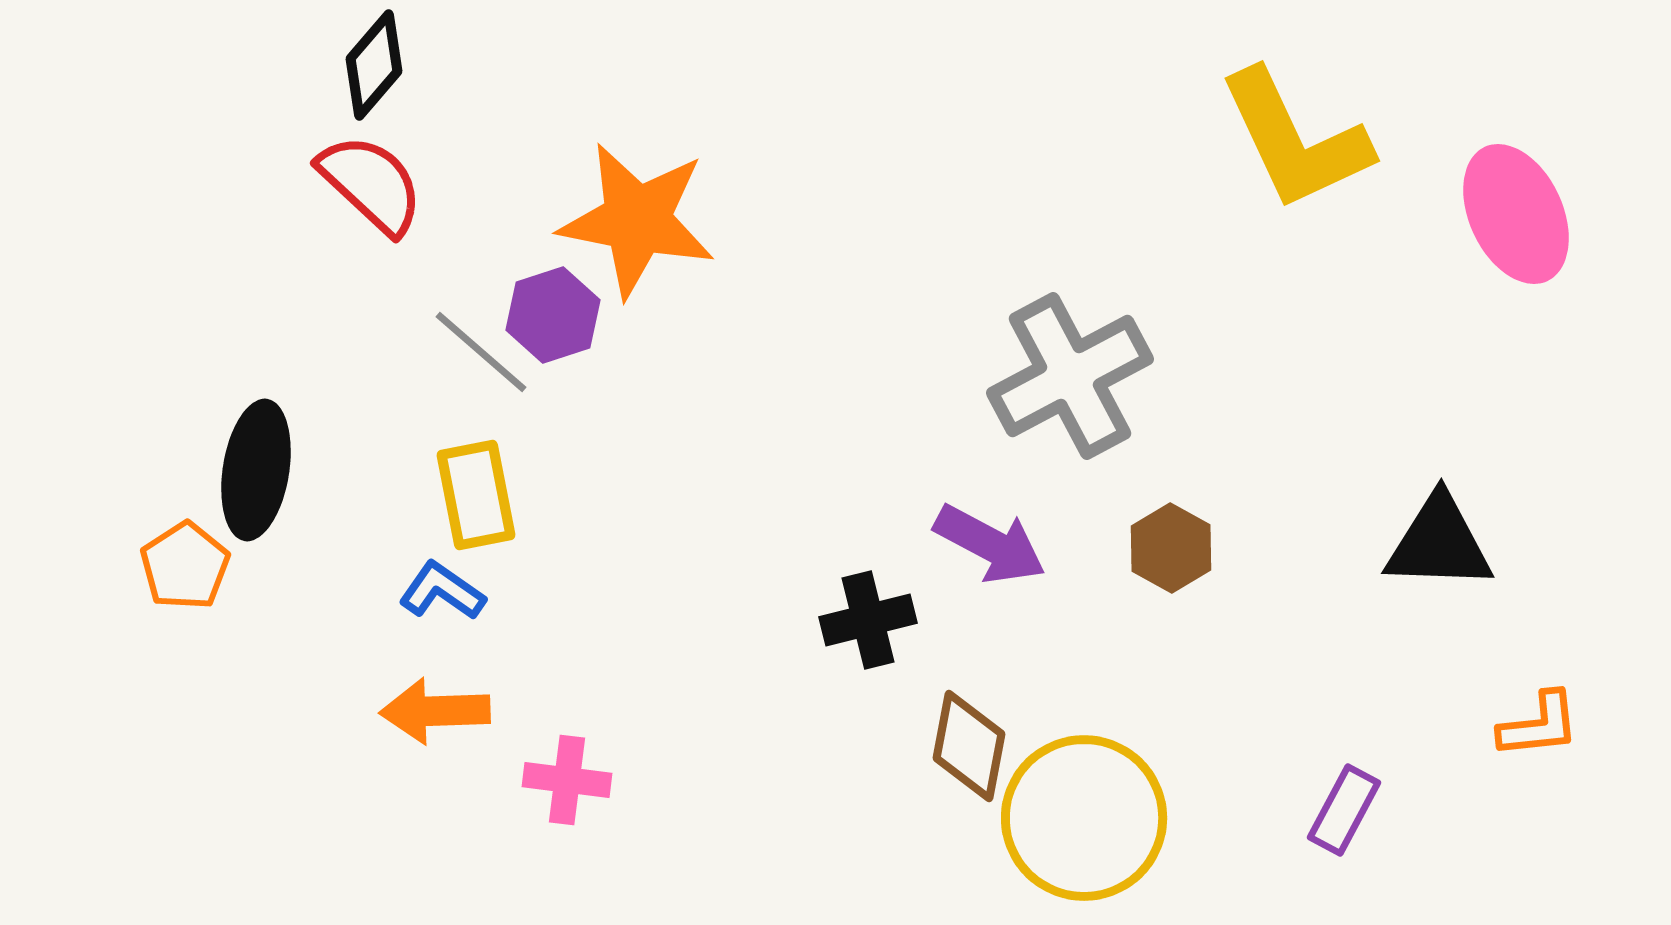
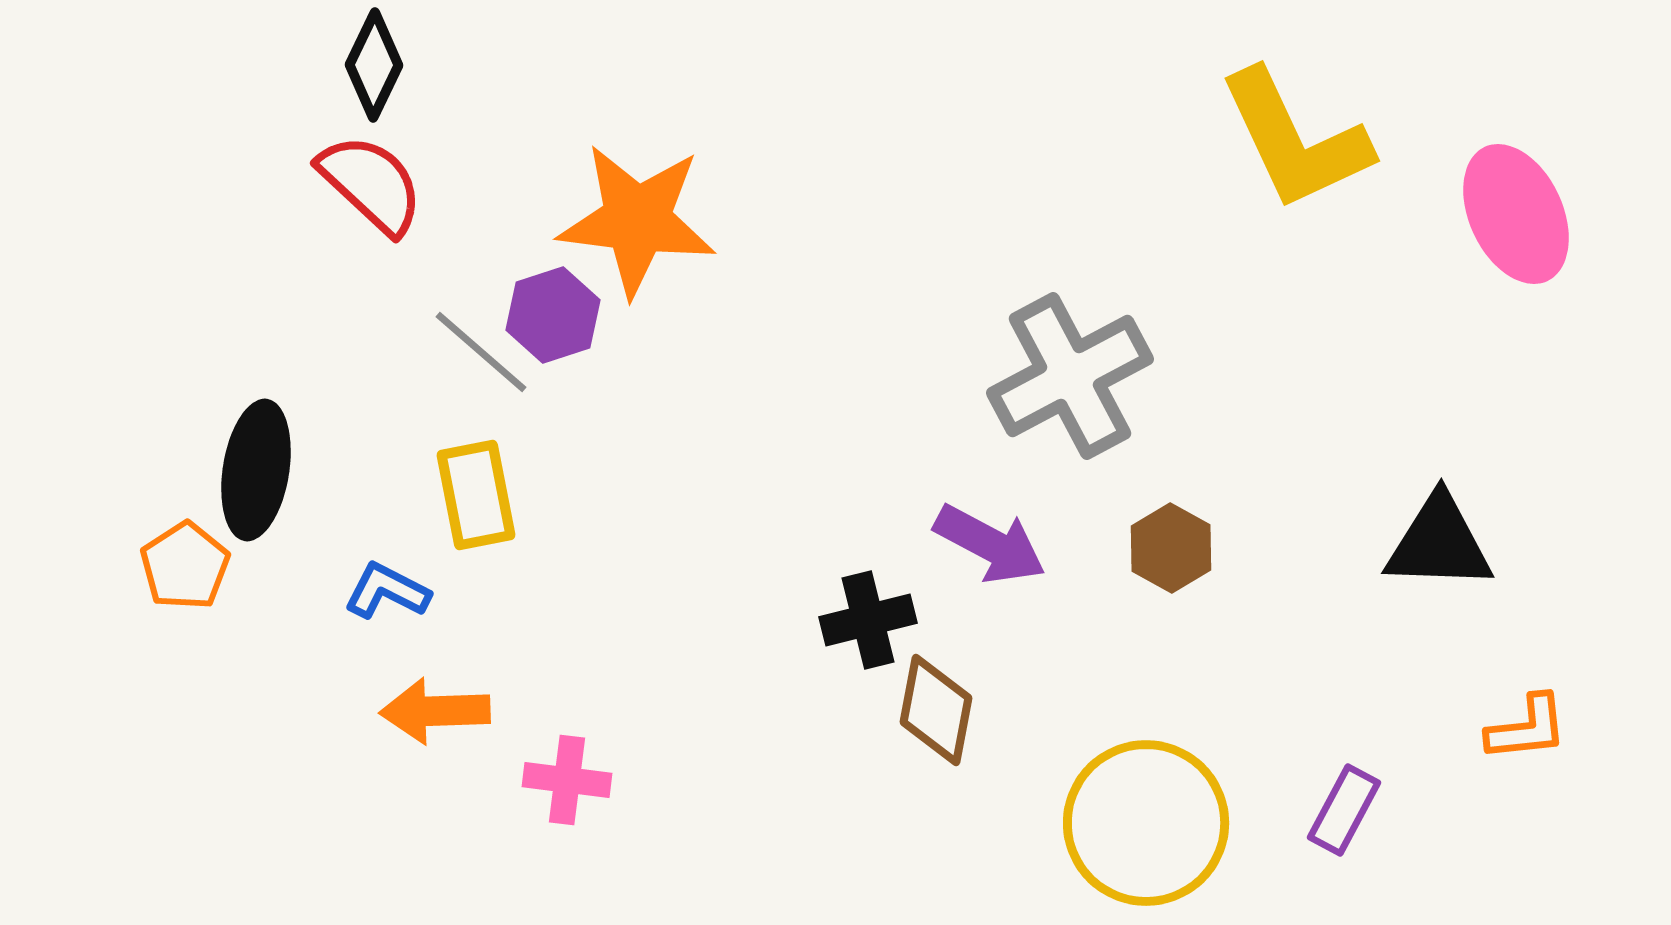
black diamond: rotated 15 degrees counterclockwise
orange star: rotated 4 degrees counterclockwise
blue L-shape: moved 55 px left; rotated 8 degrees counterclockwise
orange L-shape: moved 12 px left, 3 px down
brown diamond: moved 33 px left, 36 px up
yellow circle: moved 62 px right, 5 px down
